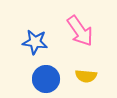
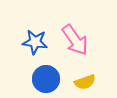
pink arrow: moved 5 px left, 9 px down
yellow semicircle: moved 1 px left, 6 px down; rotated 25 degrees counterclockwise
